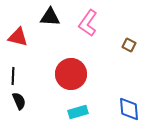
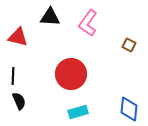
blue diamond: rotated 10 degrees clockwise
